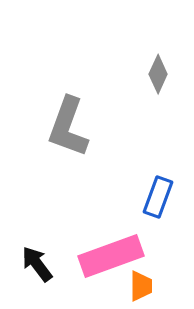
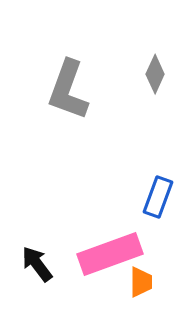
gray diamond: moved 3 px left
gray L-shape: moved 37 px up
pink rectangle: moved 1 px left, 2 px up
orange trapezoid: moved 4 px up
